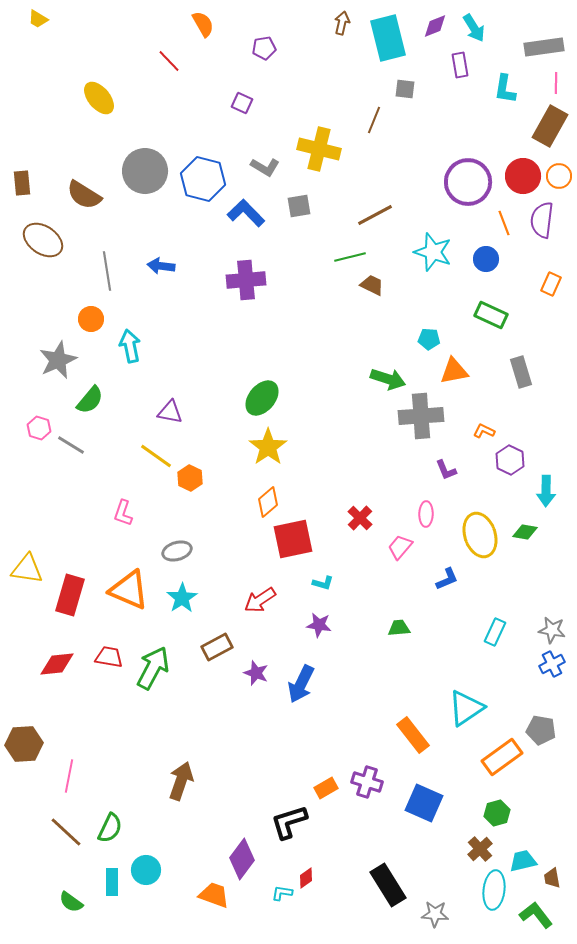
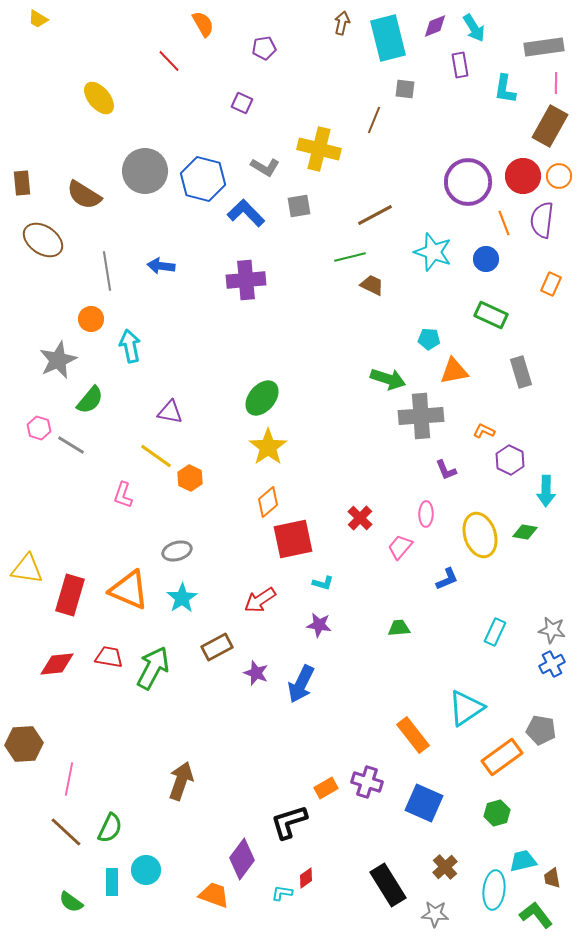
pink L-shape at (123, 513): moved 18 px up
pink line at (69, 776): moved 3 px down
brown cross at (480, 849): moved 35 px left, 18 px down
